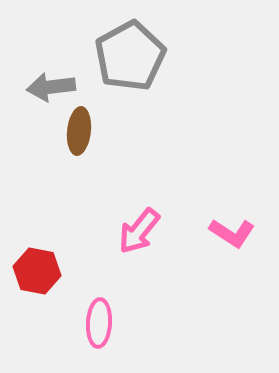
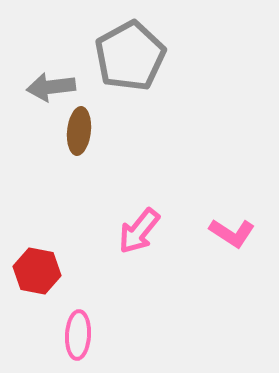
pink ellipse: moved 21 px left, 12 px down
